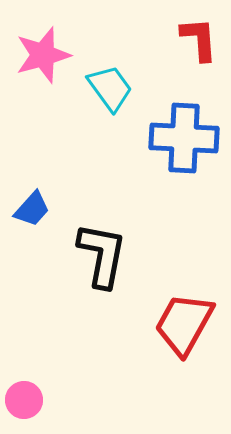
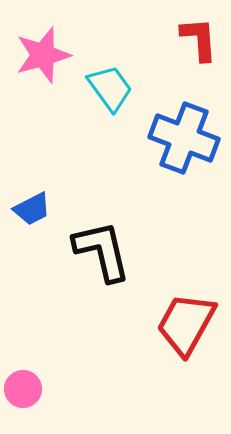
blue cross: rotated 18 degrees clockwise
blue trapezoid: rotated 21 degrees clockwise
black L-shape: moved 4 px up; rotated 24 degrees counterclockwise
red trapezoid: moved 2 px right
pink circle: moved 1 px left, 11 px up
